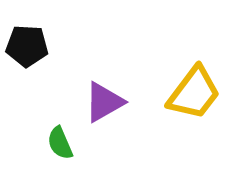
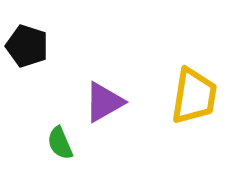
black pentagon: rotated 15 degrees clockwise
yellow trapezoid: moved 3 px down; rotated 28 degrees counterclockwise
